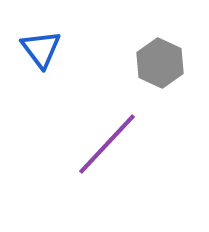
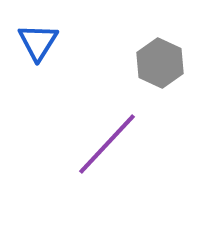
blue triangle: moved 3 px left, 7 px up; rotated 9 degrees clockwise
